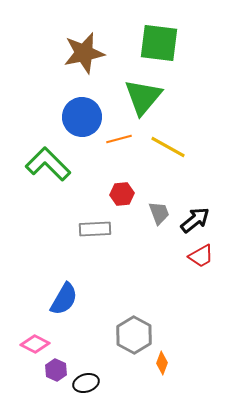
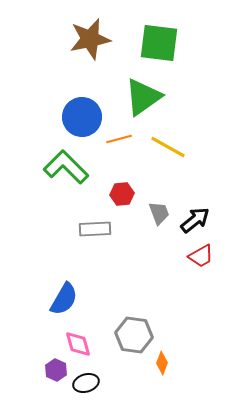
brown star: moved 6 px right, 14 px up
green triangle: rotated 15 degrees clockwise
green L-shape: moved 18 px right, 3 px down
gray hexagon: rotated 21 degrees counterclockwise
pink diamond: moved 43 px right; rotated 48 degrees clockwise
